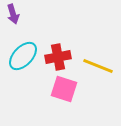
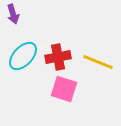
yellow line: moved 4 px up
